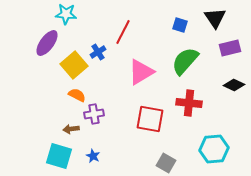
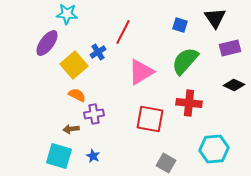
cyan star: moved 1 px right
